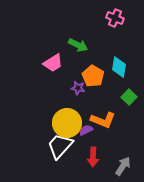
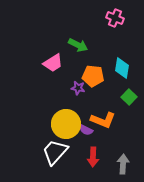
cyan diamond: moved 3 px right, 1 px down
orange pentagon: rotated 25 degrees counterclockwise
yellow circle: moved 1 px left, 1 px down
purple semicircle: rotated 128 degrees counterclockwise
white trapezoid: moved 5 px left, 6 px down
gray arrow: moved 2 px up; rotated 30 degrees counterclockwise
